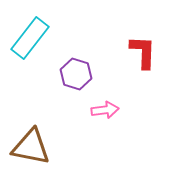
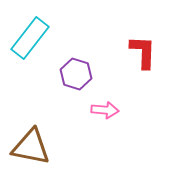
pink arrow: rotated 12 degrees clockwise
